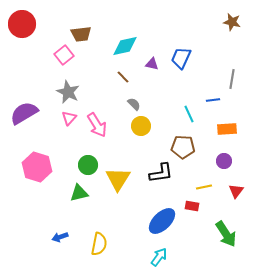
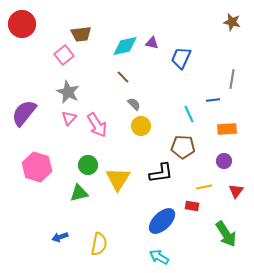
purple triangle: moved 21 px up
purple semicircle: rotated 20 degrees counterclockwise
cyan arrow: rotated 96 degrees counterclockwise
